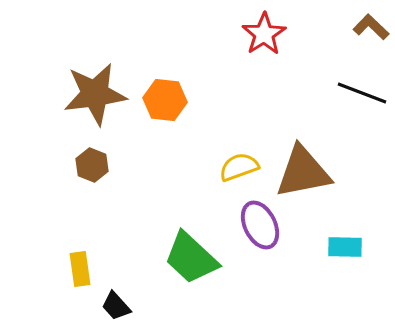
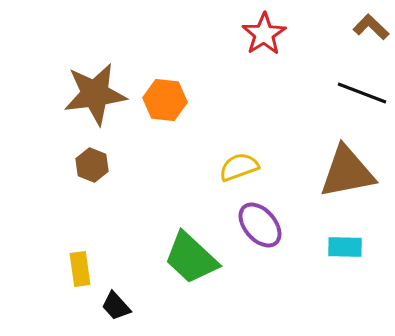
brown triangle: moved 44 px right
purple ellipse: rotated 15 degrees counterclockwise
